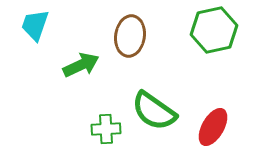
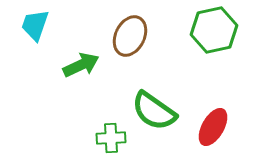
brown ellipse: rotated 18 degrees clockwise
green cross: moved 5 px right, 9 px down
